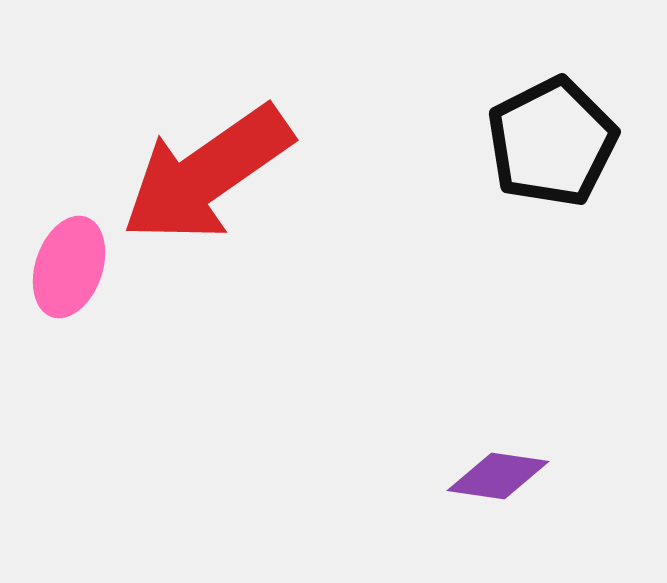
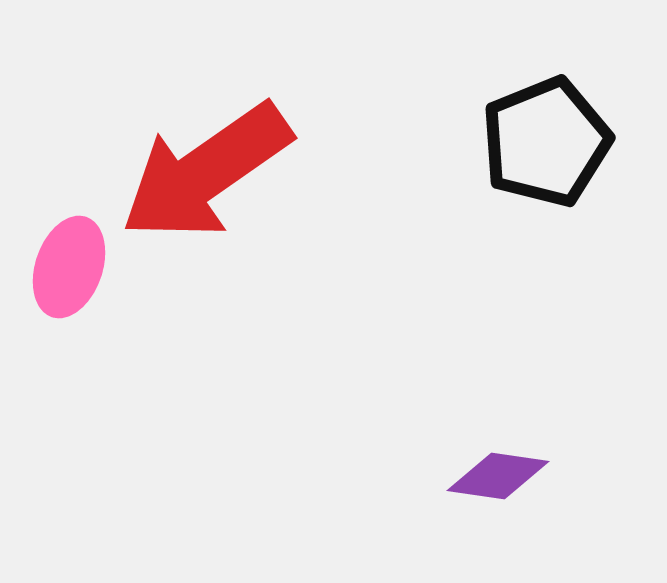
black pentagon: moved 6 px left; rotated 5 degrees clockwise
red arrow: moved 1 px left, 2 px up
